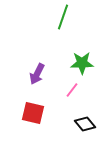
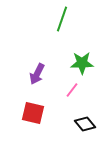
green line: moved 1 px left, 2 px down
